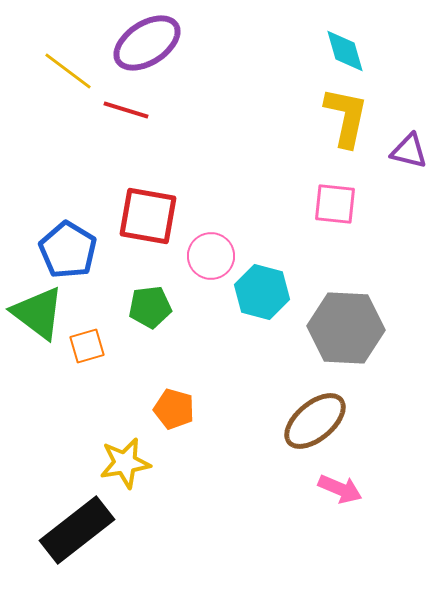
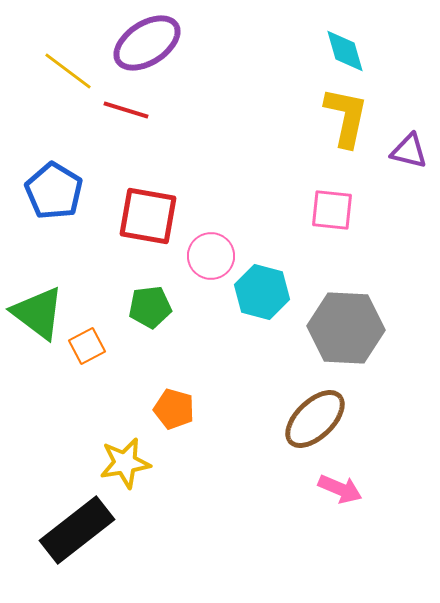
pink square: moved 3 px left, 6 px down
blue pentagon: moved 14 px left, 59 px up
orange square: rotated 12 degrees counterclockwise
brown ellipse: moved 2 px up; rotated 4 degrees counterclockwise
